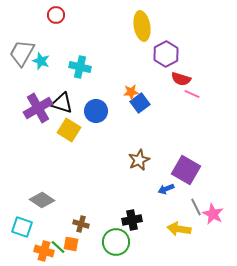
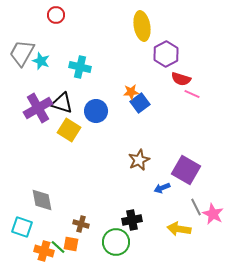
blue arrow: moved 4 px left, 1 px up
gray diamond: rotated 45 degrees clockwise
